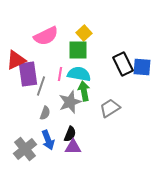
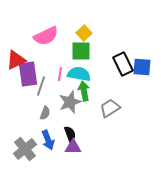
green square: moved 3 px right, 1 px down
black semicircle: rotated 42 degrees counterclockwise
